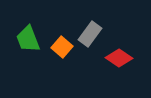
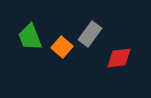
green trapezoid: moved 2 px right, 2 px up
red diamond: rotated 40 degrees counterclockwise
